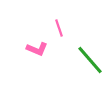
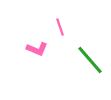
pink line: moved 1 px right, 1 px up
